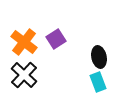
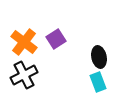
black cross: rotated 20 degrees clockwise
